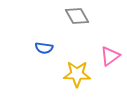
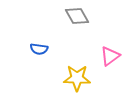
blue semicircle: moved 5 px left, 1 px down
yellow star: moved 4 px down
